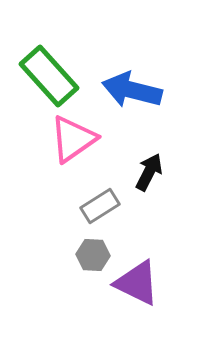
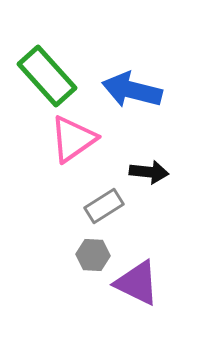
green rectangle: moved 2 px left
black arrow: rotated 69 degrees clockwise
gray rectangle: moved 4 px right
